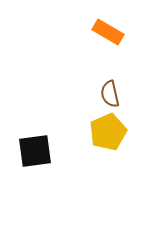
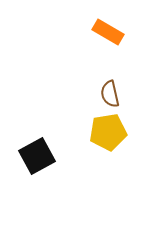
yellow pentagon: rotated 15 degrees clockwise
black square: moved 2 px right, 5 px down; rotated 21 degrees counterclockwise
